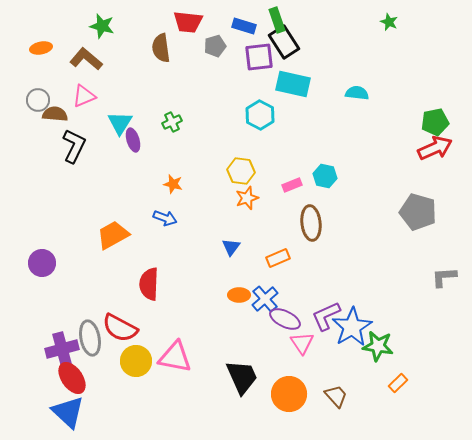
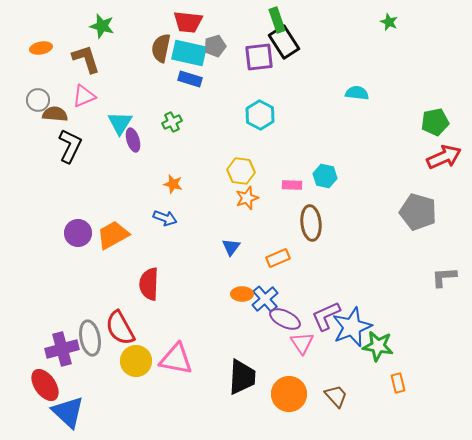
blue rectangle at (244, 26): moved 54 px left, 53 px down
brown semicircle at (161, 48): rotated 20 degrees clockwise
brown L-shape at (86, 59): rotated 32 degrees clockwise
cyan rectangle at (293, 84): moved 104 px left, 31 px up
black L-shape at (74, 146): moved 4 px left
red arrow at (435, 148): moved 9 px right, 9 px down
pink rectangle at (292, 185): rotated 24 degrees clockwise
purple circle at (42, 263): moved 36 px right, 30 px up
orange ellipse at (239, 295): moved 3 px right, 1 px up
blue star at (352, 327): rotated 9 degrees clockwise
red semicircle at (120, 328): rotated 33 degrees clockwise
pink triangle at (175, 357): moved 1 px right, 2 px down
black trapezoid at (242, 377): rotated 27 degrees clockwise
red ellipse at (72, 378): moved 27 px left, 7 px down
orange rectangle at (398, 383): rotated 60 degrees counterclockwise
